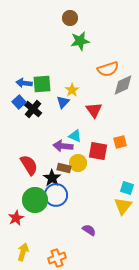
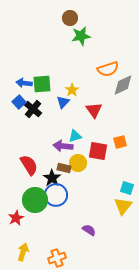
green star: moved 1 px right, 5 px up
cyan triangle: rotated 40 degrees counterclockwise
